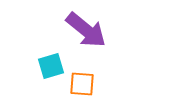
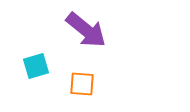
cyan square: moved 15 px left
